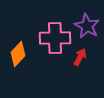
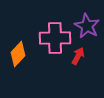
red arrow: moved 2 px left, 1 px up
